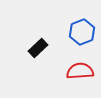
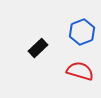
red semicircle: rotated 20 degrees clockwise
